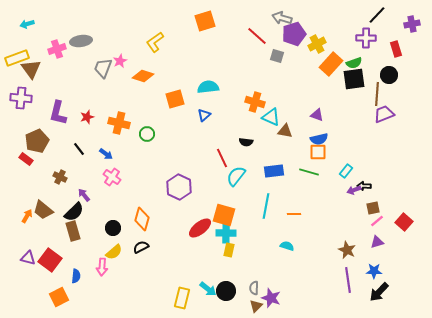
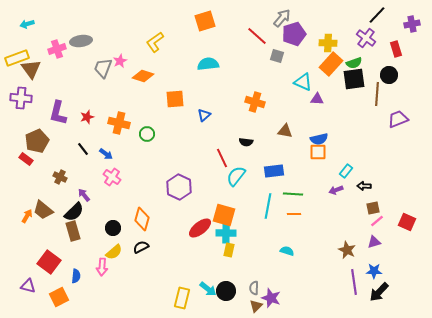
gray arrow at (282, 18): rotated 114 degrees clockwise
purple cross at (366, 38): rotated 36 degrees clockwise
yellow cross at (317, 44): moved 11 px right, 1 px up; rotated 30 degrees clockwise
cyan semicircle at (208, 87): moved 23 px up
orange square at (175, 99): rotated 12 degrees clockwise
purple trapezoid at (384, 114): moved 14 px right, 5 px down
purple triangle at (317, 115): moved 16 px up; rotated 16 degrees counterclockwise
cyan triangle at (271, 117): moved 32 px right, 35 px up
black line at (79, 149): moved 4 px right
green line at (309, 172): moved 16 px left, 22 px down; rotated 12 degrees counterclockwise
purple arrow at (354, 190): moved 18 px left
cyan line at (266, 206): moved 2 px right
red square at (404, 222): moved 3 px right; rotated 18 degrees counterclockwise
purple triangle at (377, 242): moved 3 px left
cyan semicircle at (287, 246): moved 5 px down
purple triangle at (28, 258): moved 28 px down
red square at (50, 260): moved 1 px left, 2 px down
purple line at (348, 280): moved 6 px right, 2 px down
